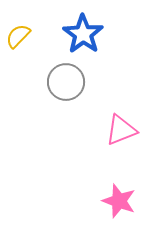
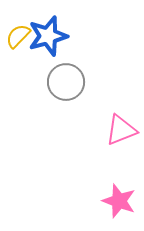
blue star: moved 35 px left, 2 px down; rotated 21 degrees clockwise
